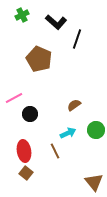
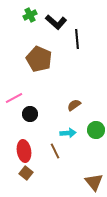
green cross: moved 8 px right
black line: rotated 24 degrees counterclockwise
cyan arrow: rotated 21 degrees clockwise
